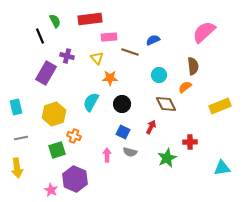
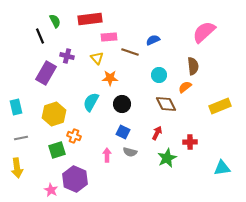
red arrow: moved 6 px right, 6 px down
